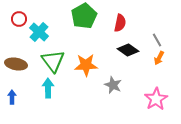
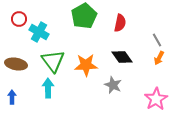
cyan cross: rotated 12 degrees counterclockwise
black diamond: moved 6 px left, 7 px down; rotated 20 degrees clockwise
